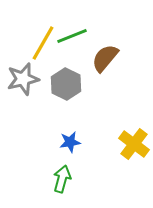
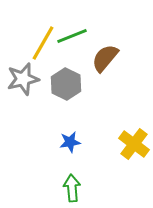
green arrow: moved 10 px right, 9 px down; rotated 20 degrees counterclockwise
